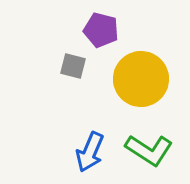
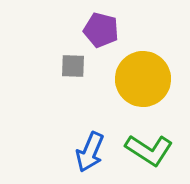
gray square: rotated 12 degrees counterclockwise
yellow circle: moved 2 px right
